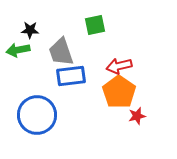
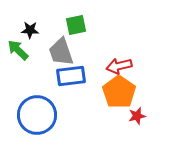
green square: moved 19 px left
green arrow: rotated 55 degrees clockwise
